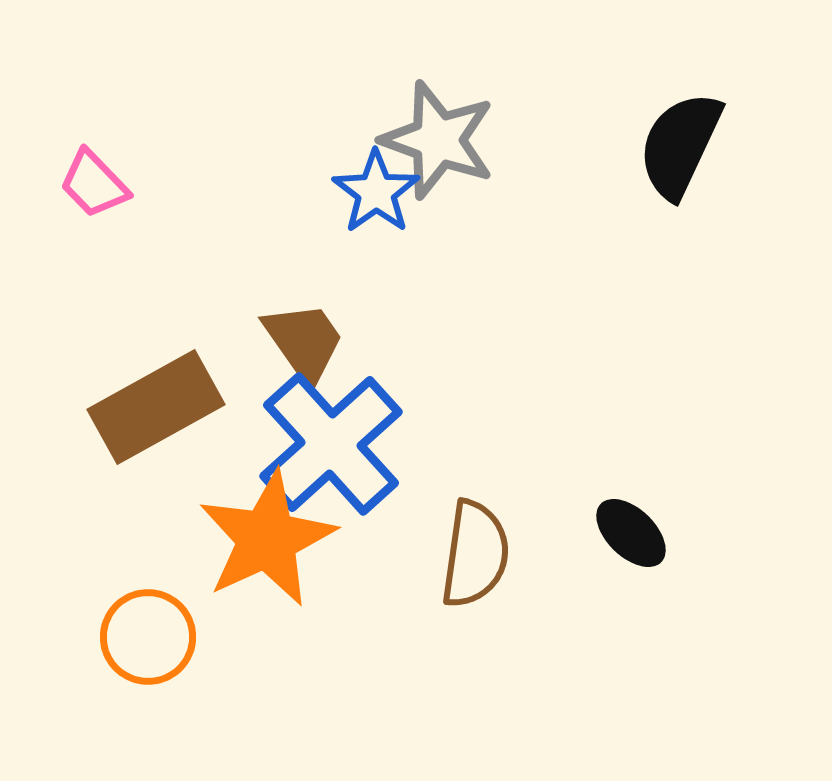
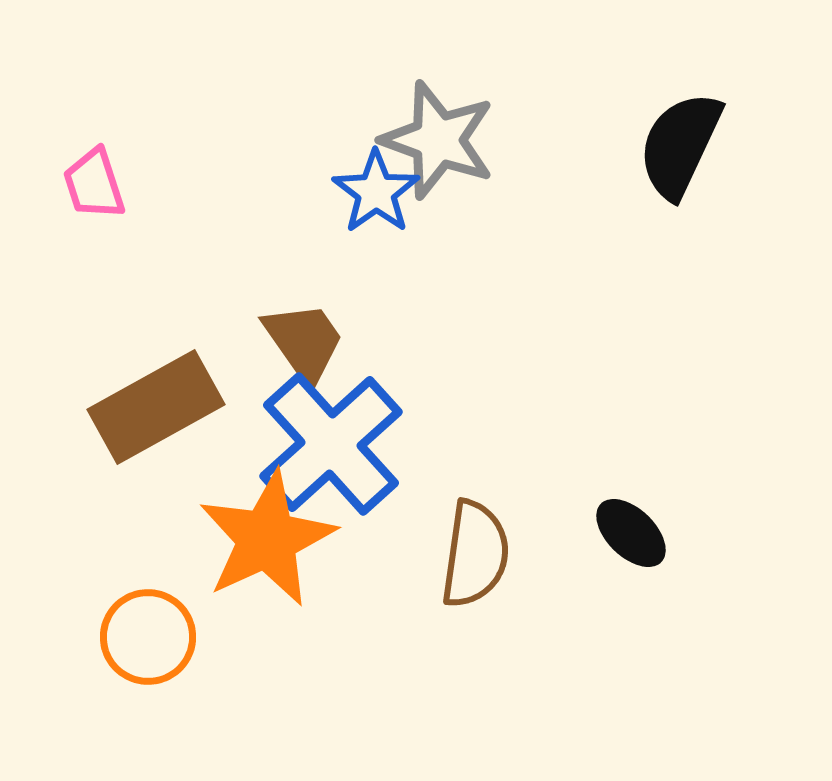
pink trapezoid: rotated 26 degrees clockwise
